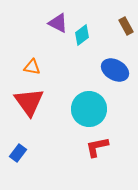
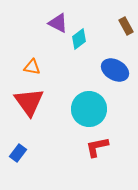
cyan diamond: moved 3 px left, 4 px down
